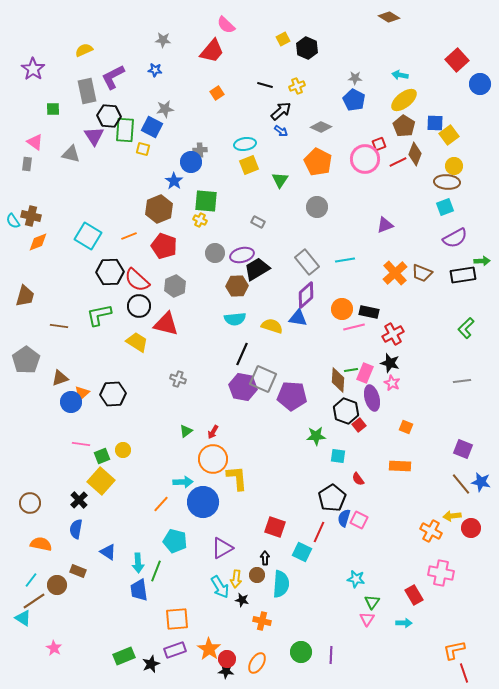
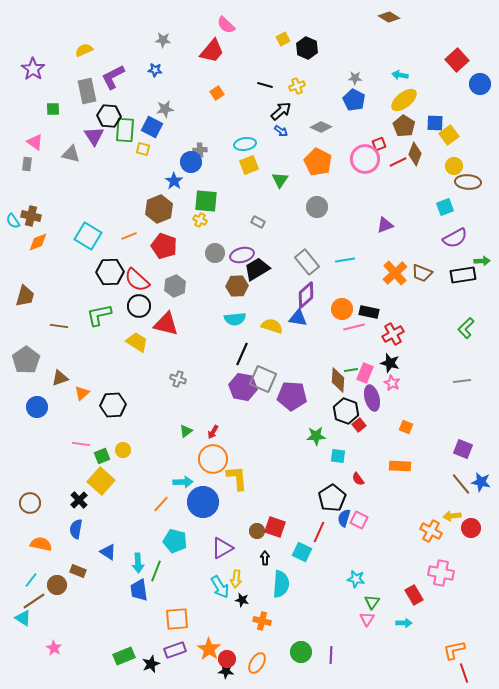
brown ellipse at (447, 182): moved 21 px right
black hexagon at (113, 394): moved 11 px down
blue circle at (71, 402): moved 34 px left, 5 px down
brown circle at (257, 575): moved 44 px up
